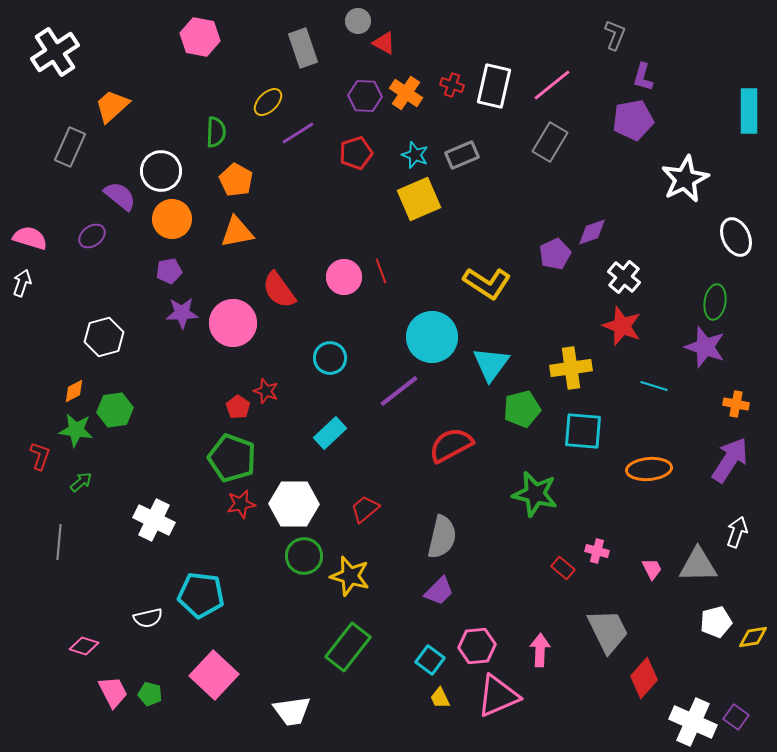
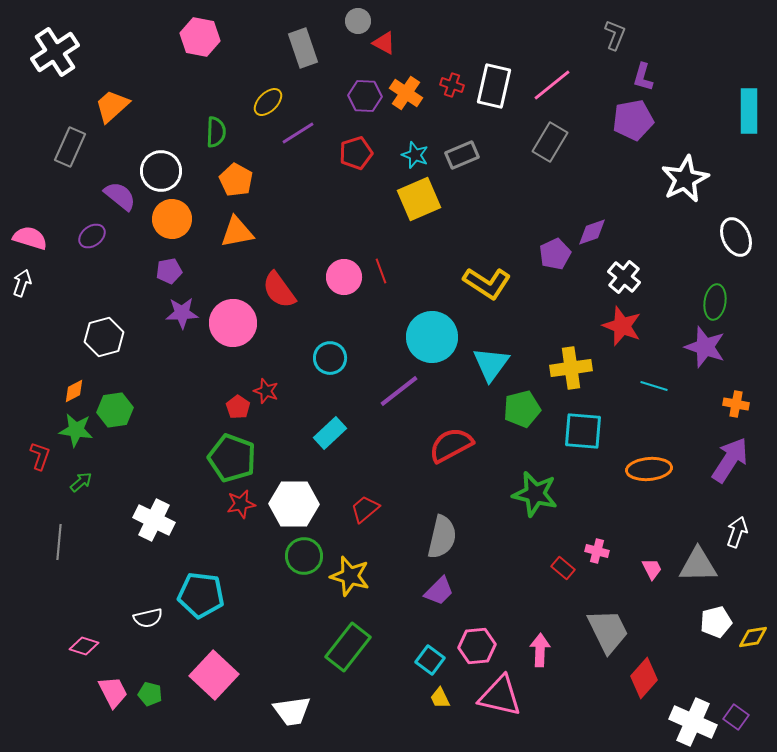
pink triangle at (498, 696): moved 2 px right; rotated 36 degrees clockwise
